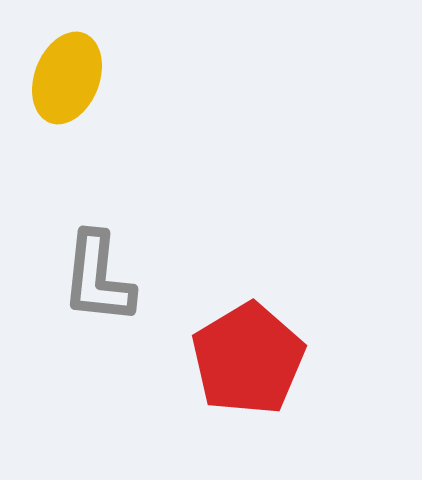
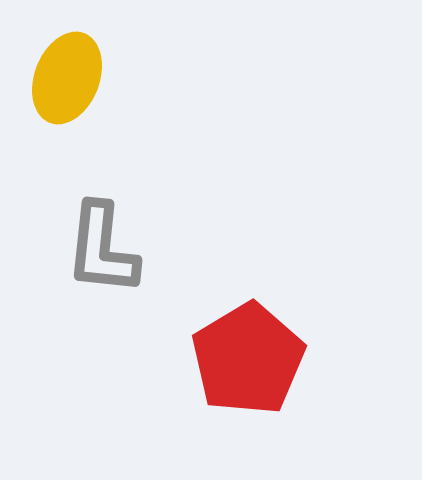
gray L-shape: moved 4 px right, 29 px up
